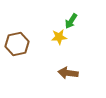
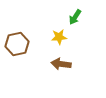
green arrow: moved 4 px right, 4 px up
brown arrow: moved 7 px left, 9 px up
